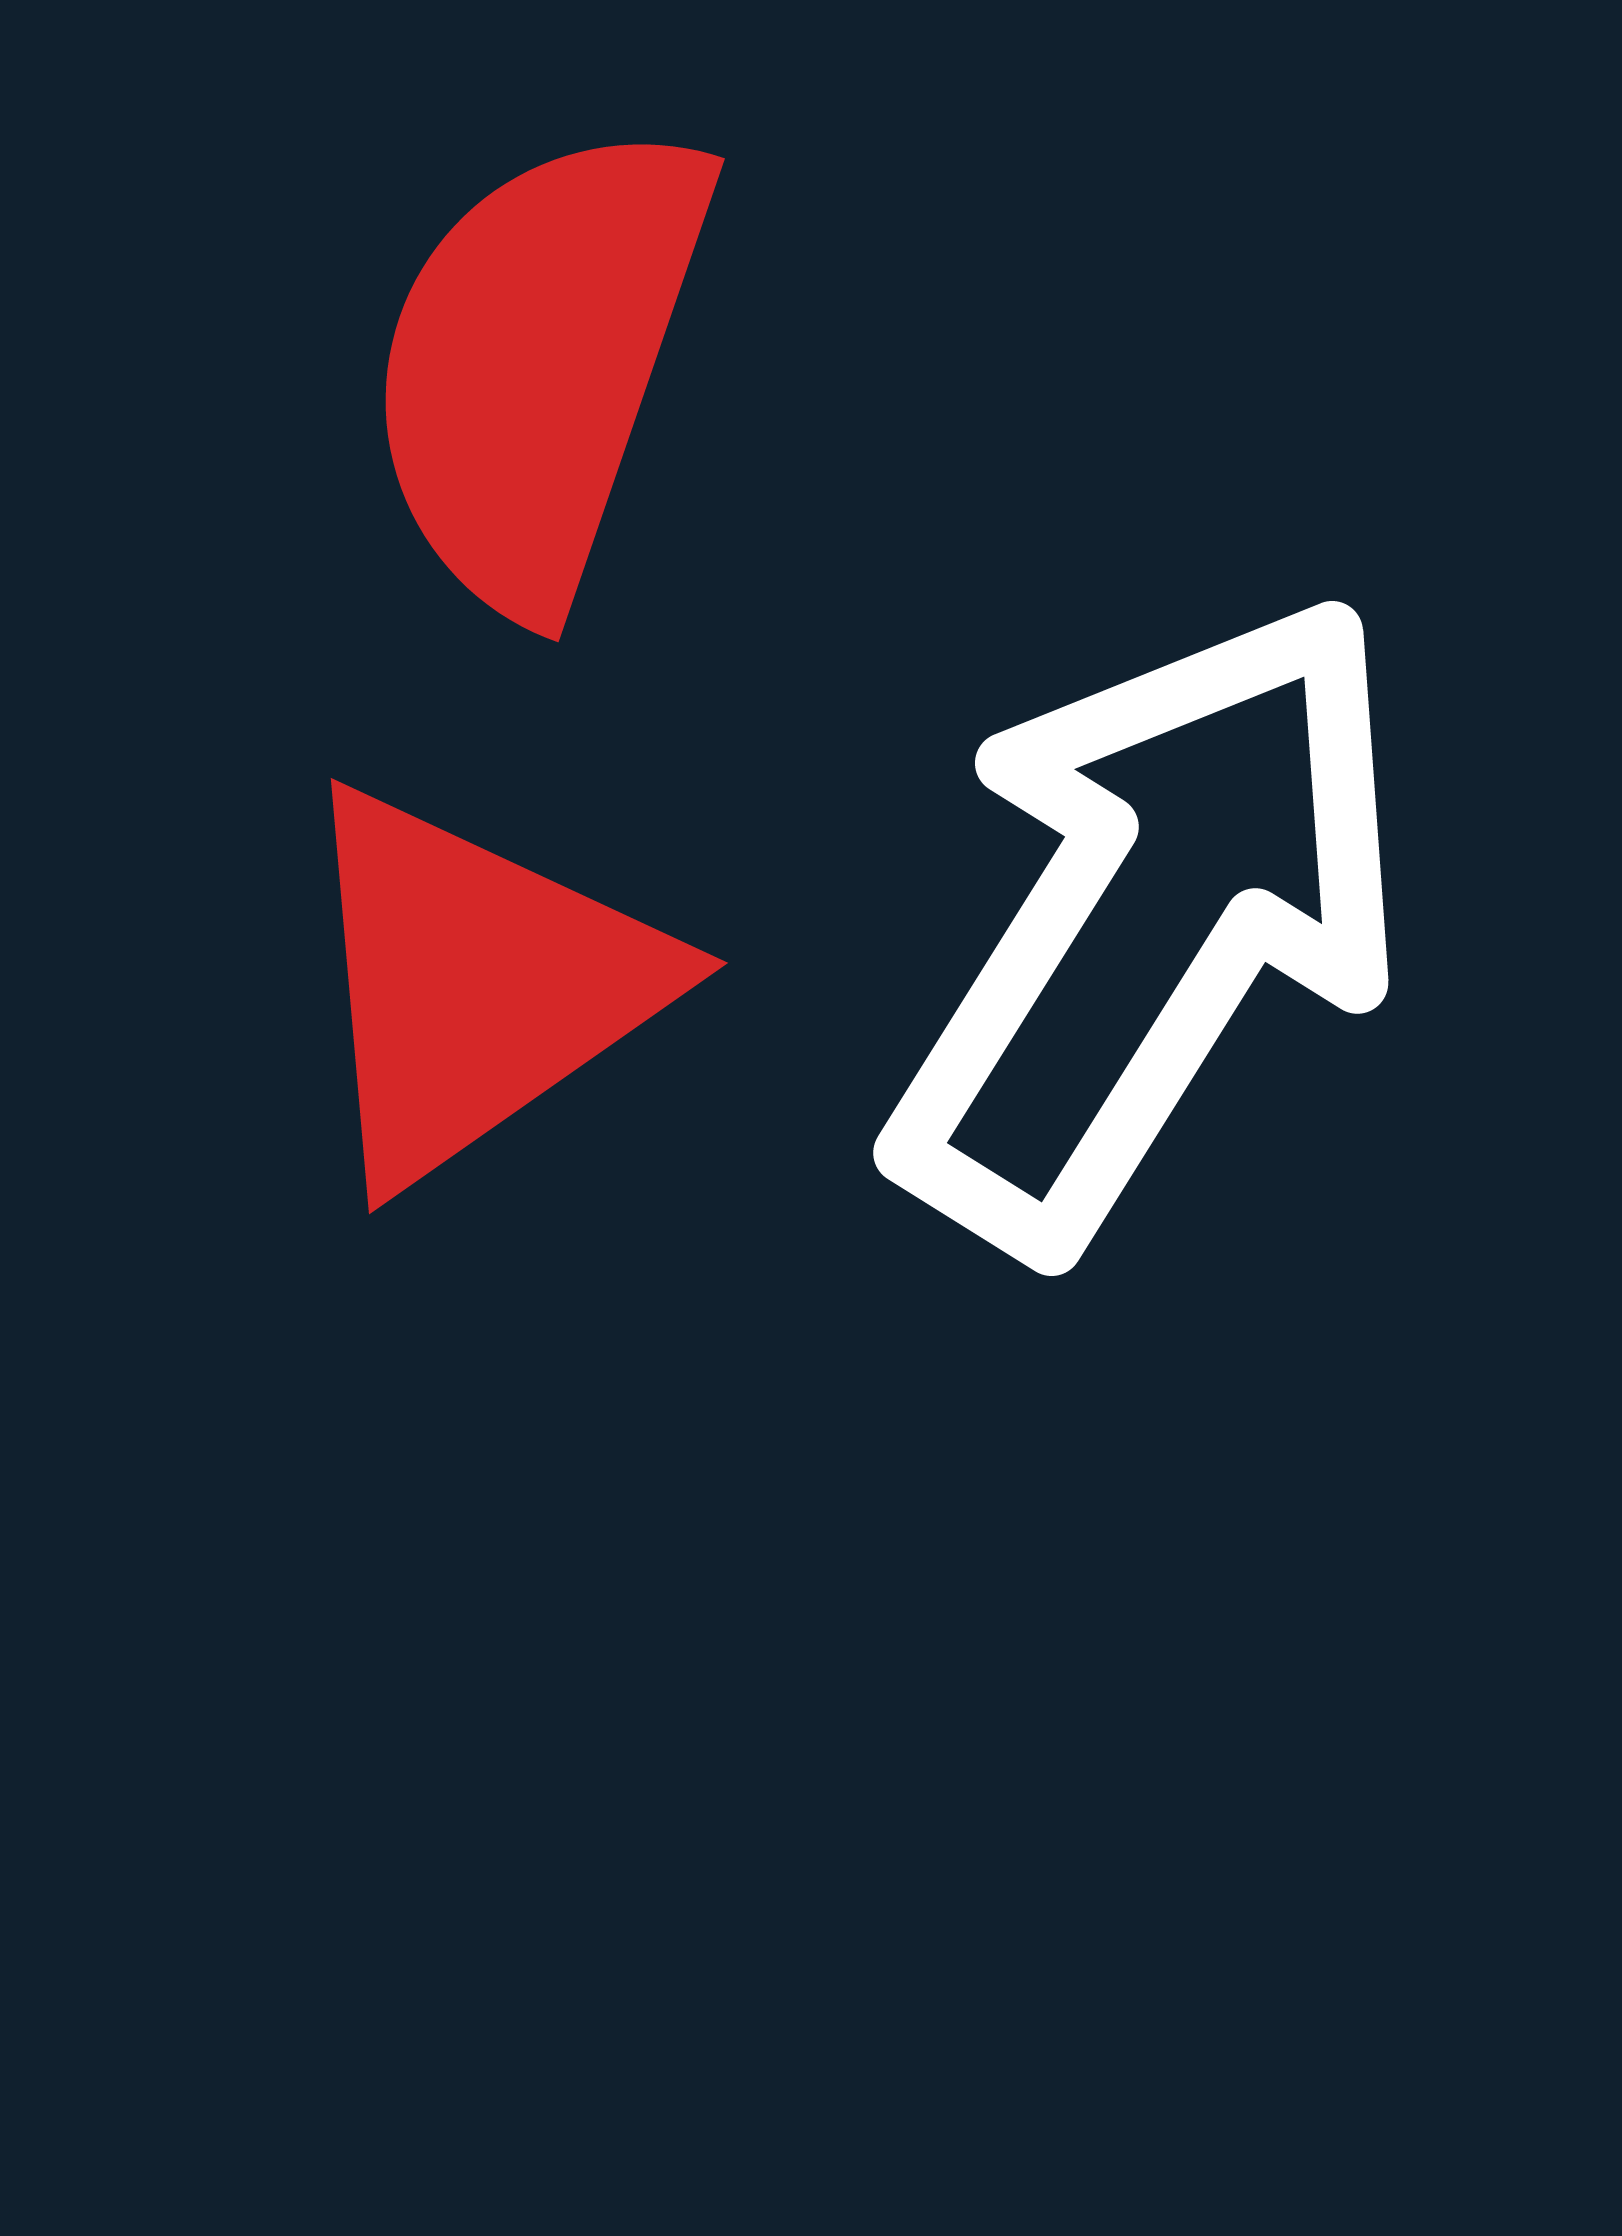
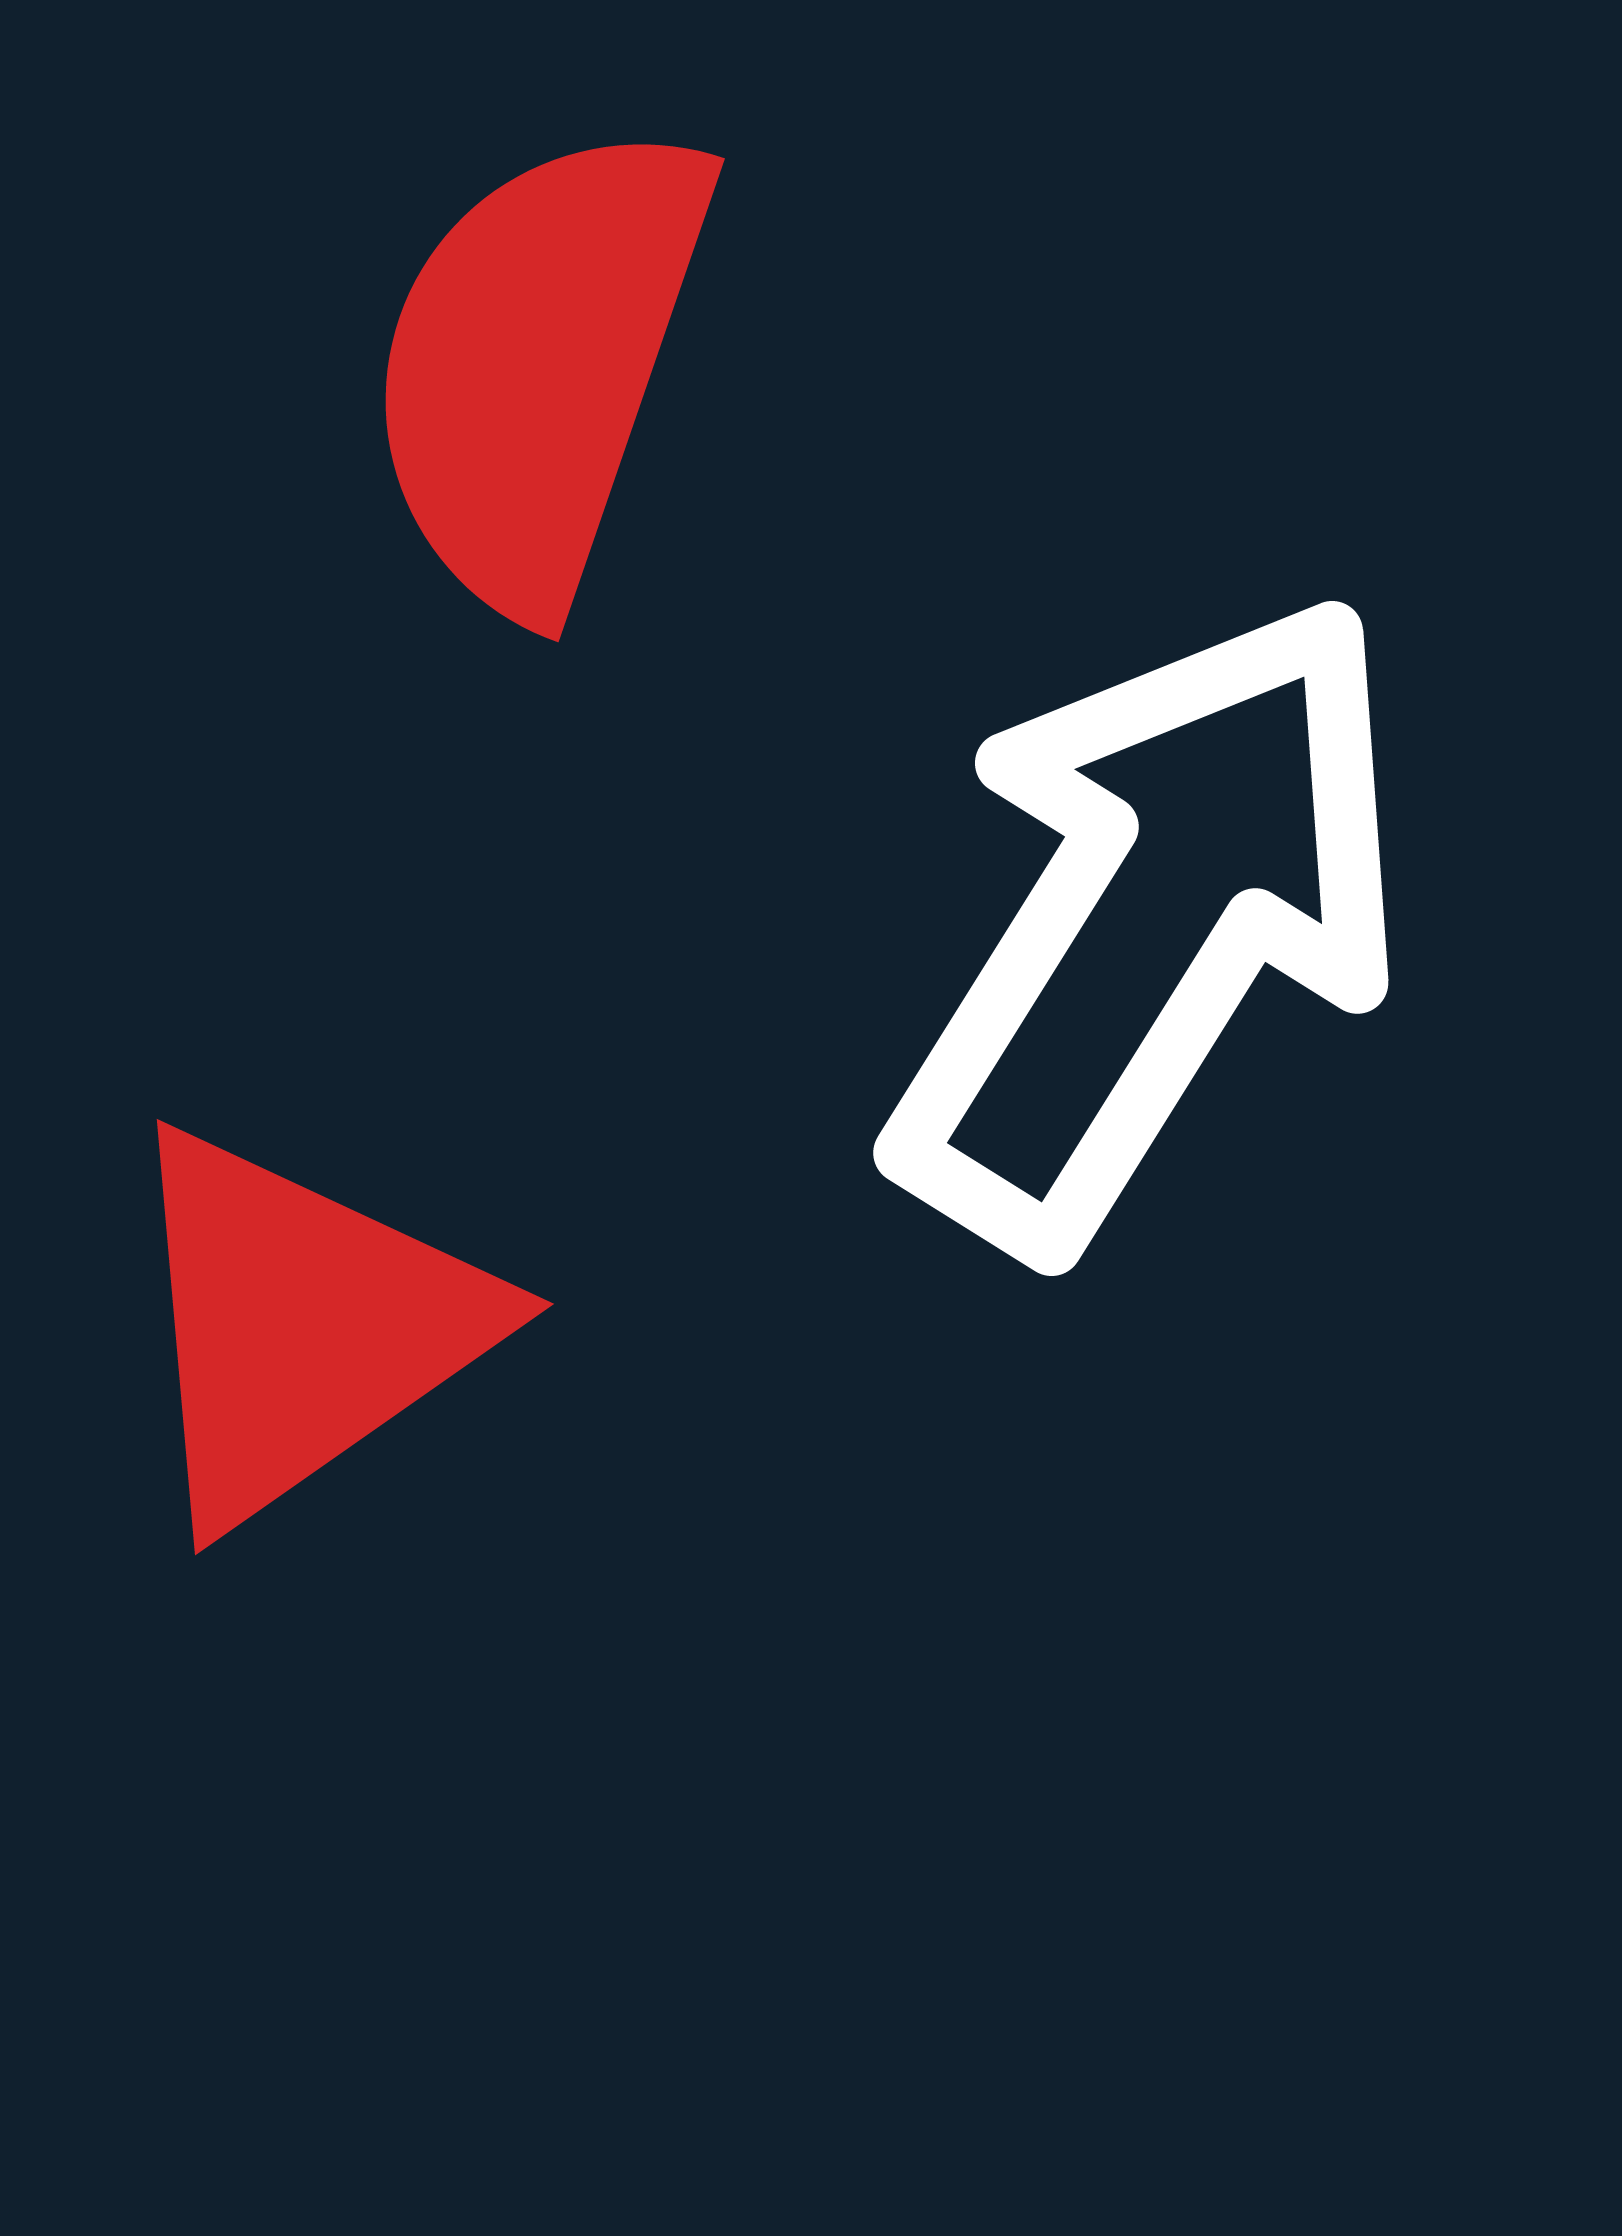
red triangle: moved 174 px left, 341 px down
